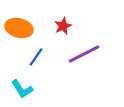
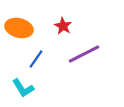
red star: rotated 18 degrees counterclockwise
blue line: moved 2 px down
cyan L-shape: moved 1 px right, 1 px up
